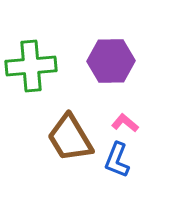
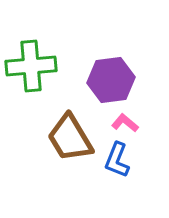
purple hexagon: moved 19 px down; rotated 6 degrees counterclockwise
